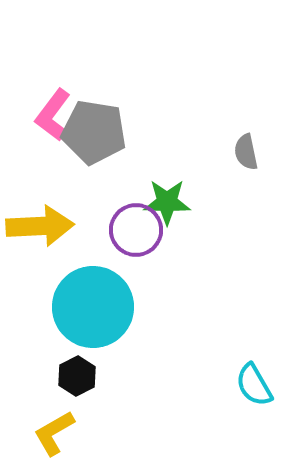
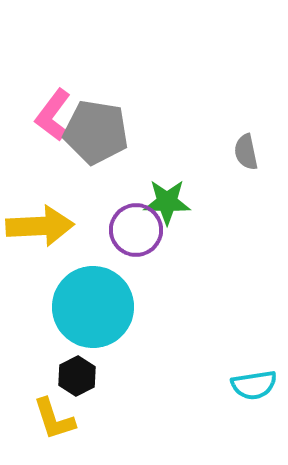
gray pentagon: moved 2 px right
cyan semicircle: rotated 69 degrees counterclockwise
yellow L-shape: moved 14 px up; rotated 78 degrees counterclockwise
